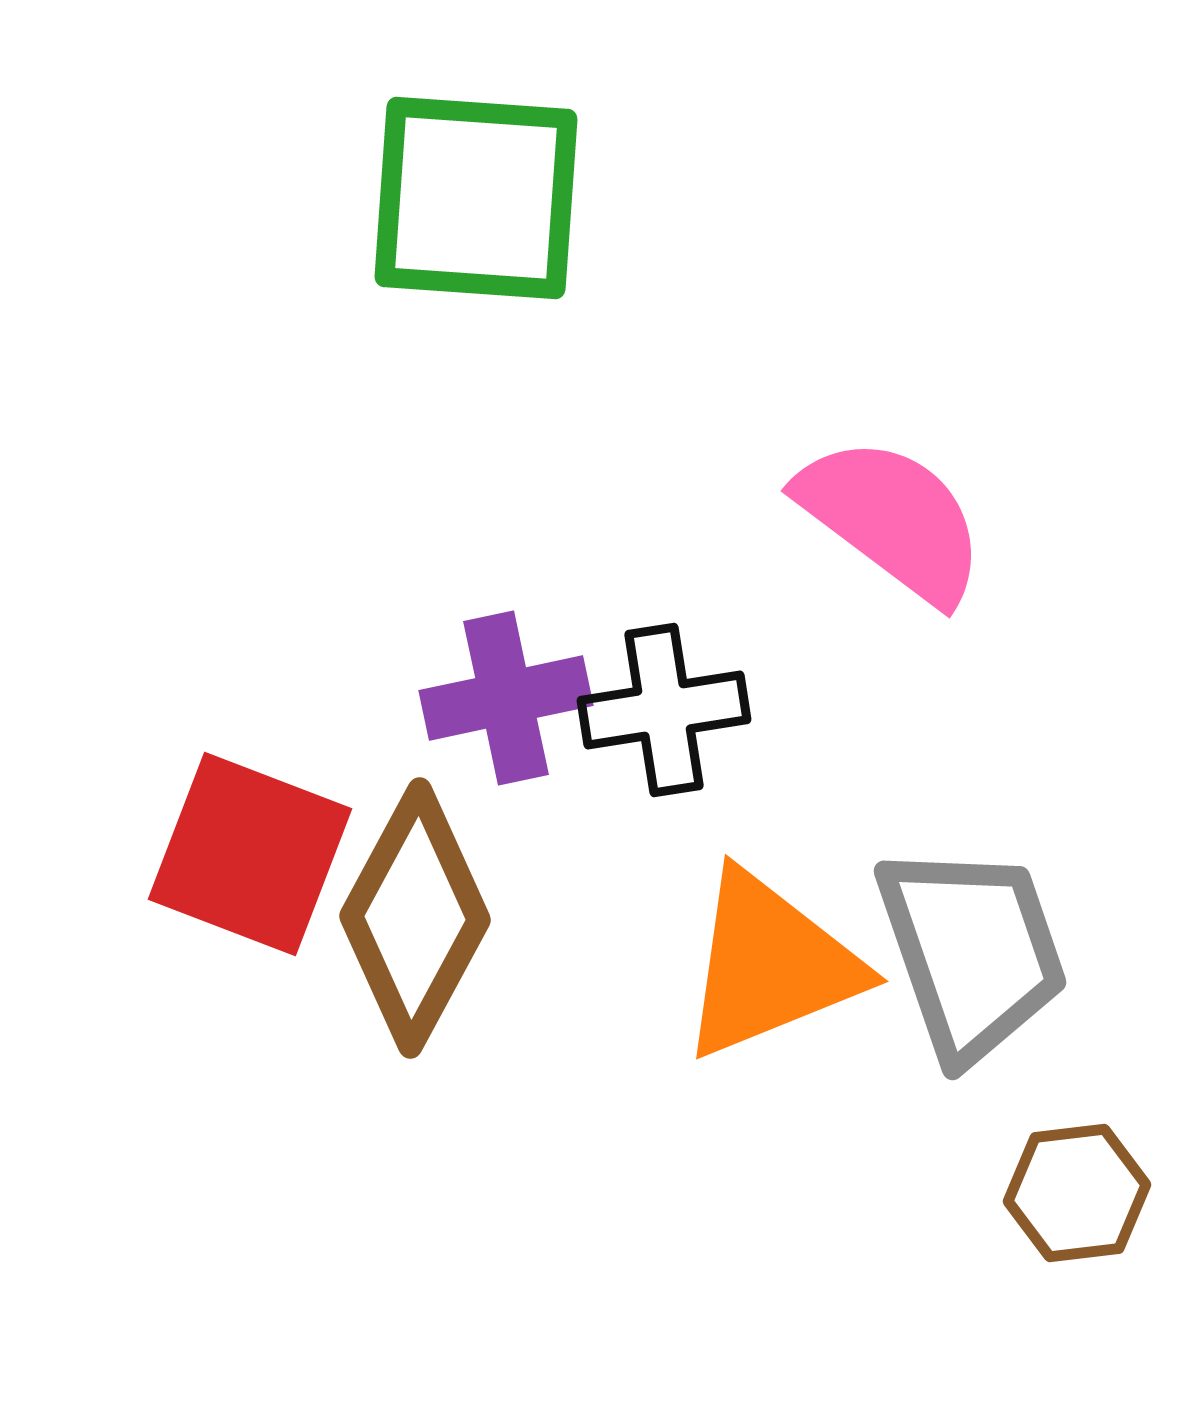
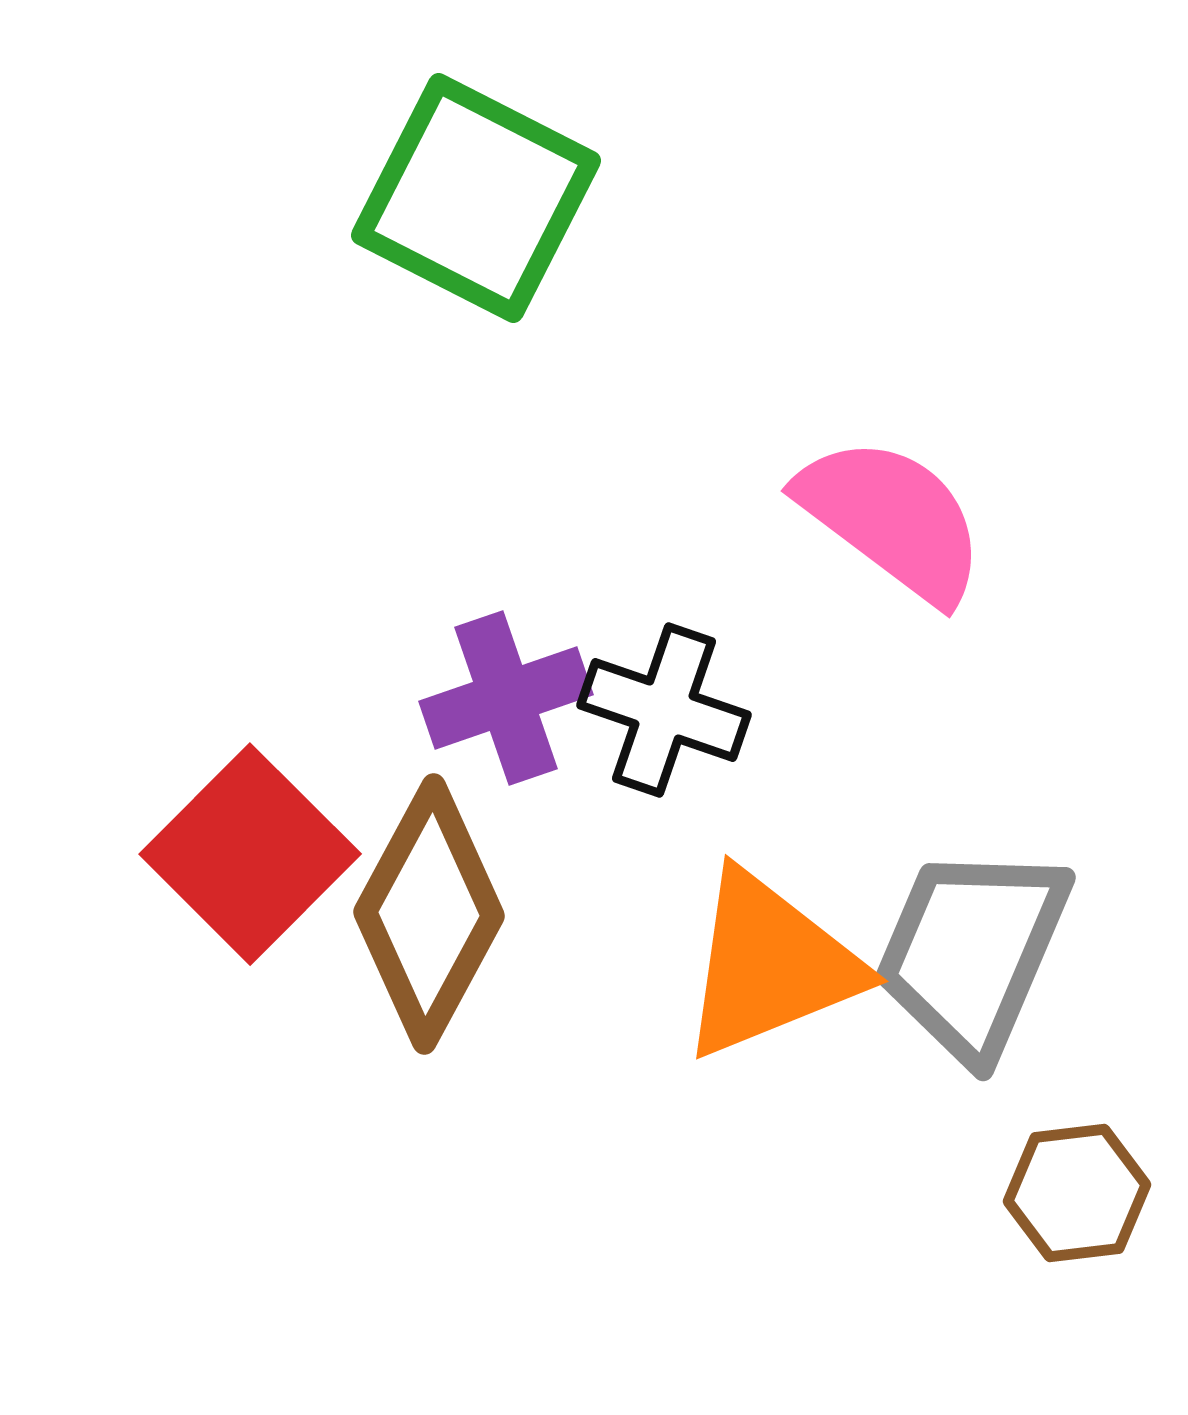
green square: rotated 23 degrees clockwise
purple cross: rotated 7 degrees counterclockwise
black cross: rotated 28 degrees clockwise
red square: rotated 24 degrees clockwise
brown diamond: moved 14 px right, 4 px up
gray trapezoid: rotated 138 degrees counterclockwise
